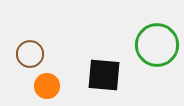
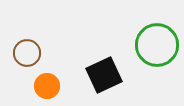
brown circle: moved 3 px left, 1 px up
black square: rotated 30 degrees counterclockwise
